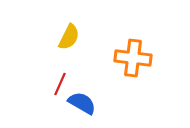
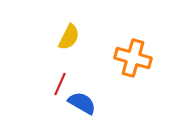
orange cross: rotated 9 degrees clockwise
